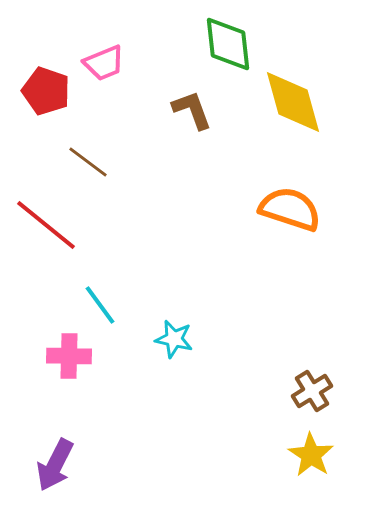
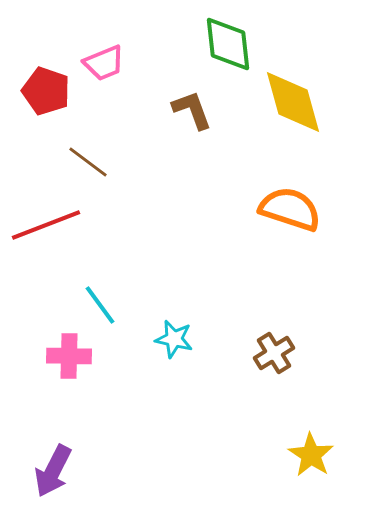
red line: rotated 60 degrees counterclockwise
brown cross: moved 38 px left, 38 px up
purple arrow: moved 2 px left, 6 px down
